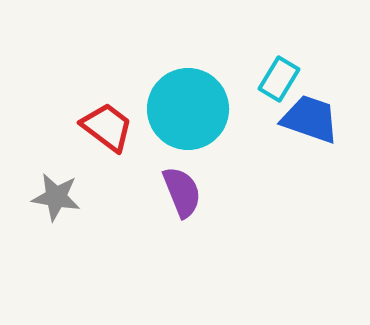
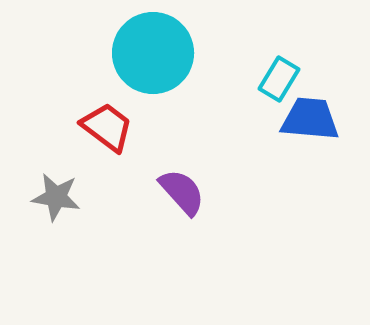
cyan circle: moved 35 px left, 56 px up
blue trapezoid: rotated 14 degrees counterclockwise
purple semicircle: rotated 20 degrees counterclockwise
